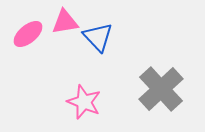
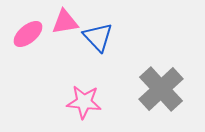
pink star: rotated 16 degrees counterclockwise
